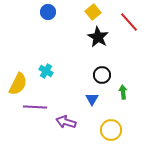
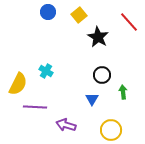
yellow square: moved 14 px left, 3 px down
purple arrow: moved 3 px down
